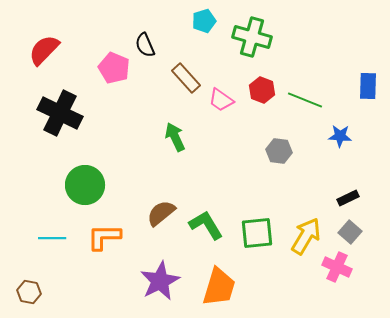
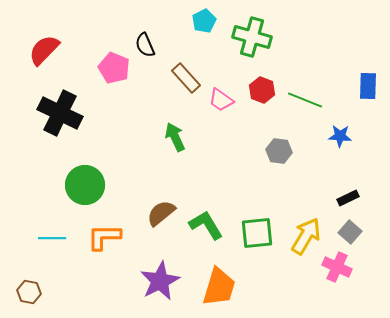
cyan pentagon: rotated 10 degrees counterclockwise
